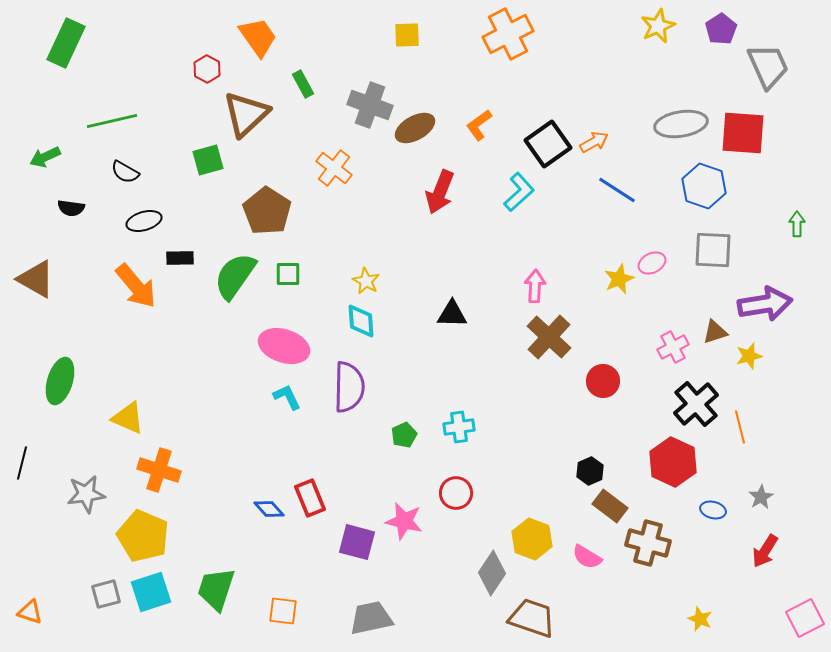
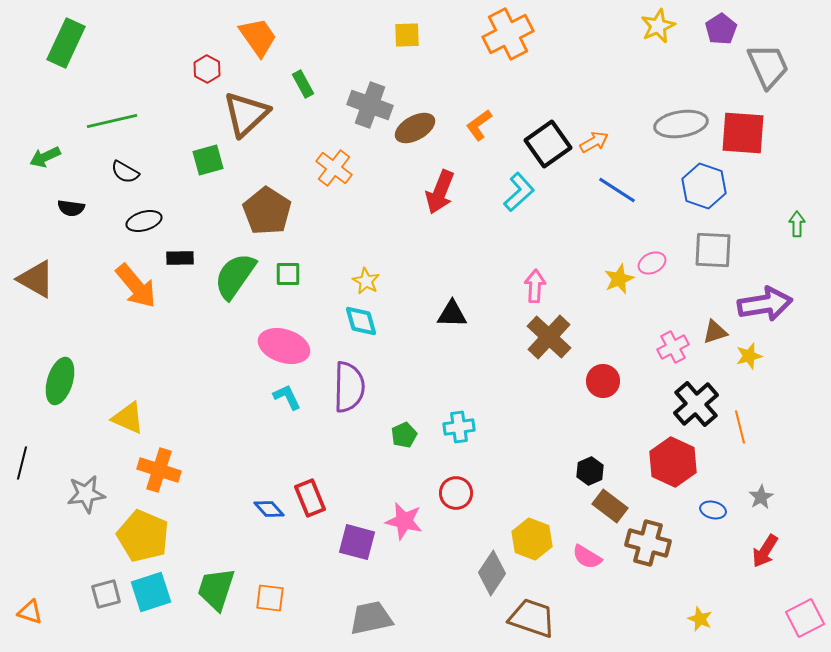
cyan diamond at (361, 321): rotated 12 degrees counterclockwise
orange square at (283, 611): moved 13 px left, 13 px up
